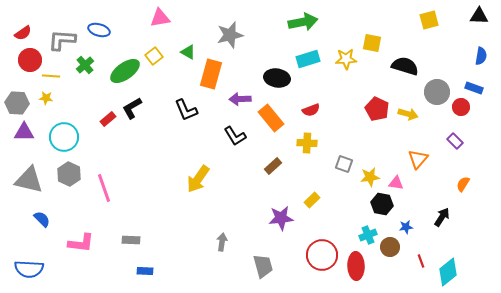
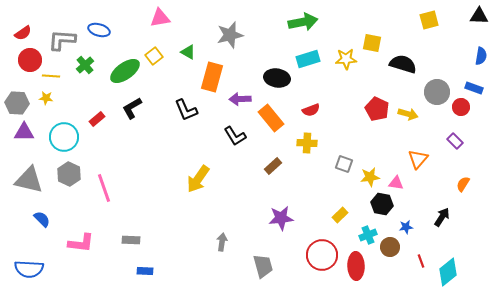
black semicircle at (405, 66): moved 2 px left, 2 px up
orange rectangle at (211, 74): moved 1 px right, 3 px down
red rectangle at (108, 119): moved 11 px left
yellow rectangle at (312, 200): moved 28 px right, 15 px down
